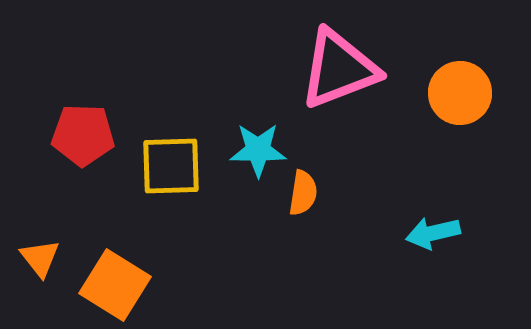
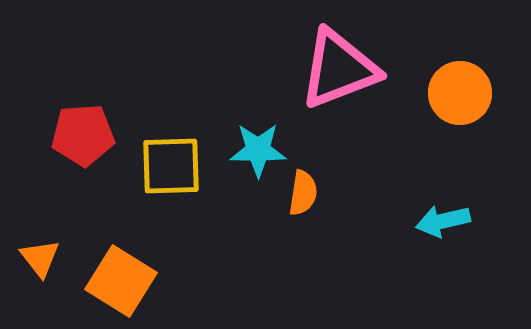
red pentagon: rotated 6 degrees counterclockwise
cyan arrow: moved 10 px right, 12 px up
orange square: moved 6 px right, 4 px up
